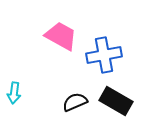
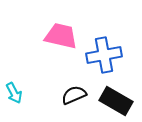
pink trapezoid: rotated 16 degrees counterclockwise
cyan arrow: rotated 35 degrees counterclockwise
black semicircle: moved 1 px left, 7 px up
